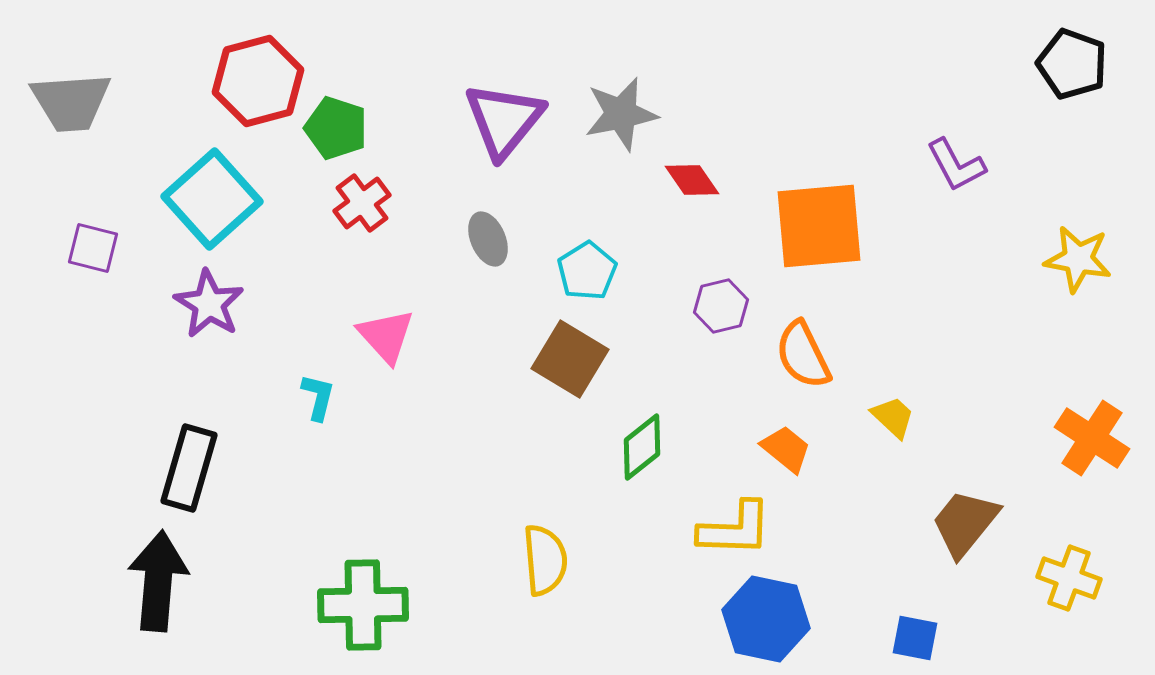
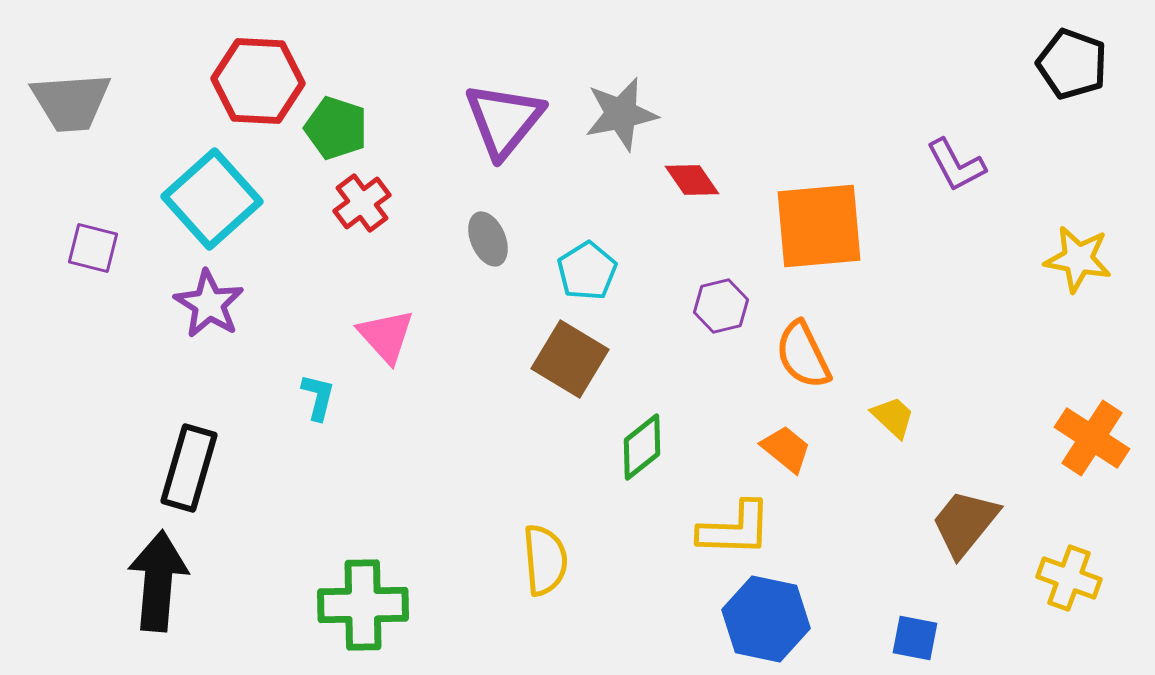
red hexagon: rotated 18 degrees clockwise
